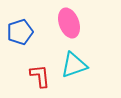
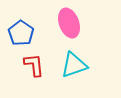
blue pentagon: moved 1 px right, 1 px down; rotated 20 degrees counterclockwise
red L-shape: moved 6 px left, 11 px up
